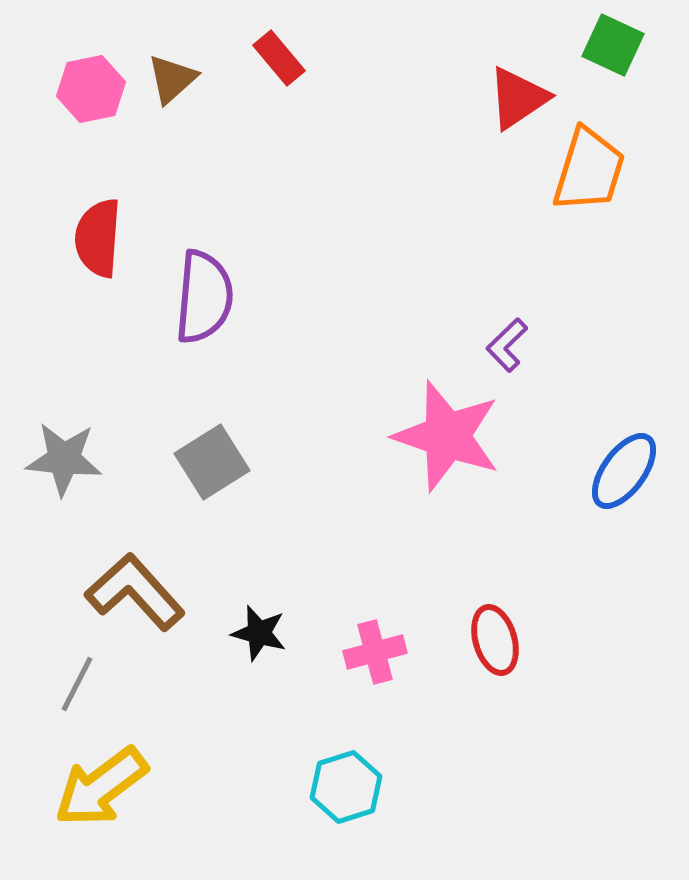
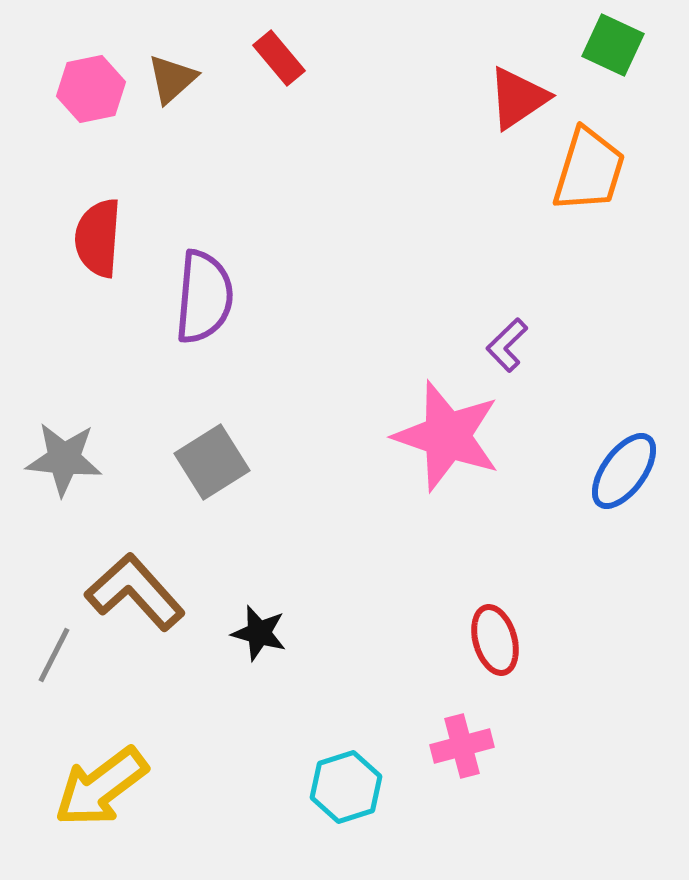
pink cross: moved 87 px right, 94 px down
gray line: moved 23 px left, 29 px up
